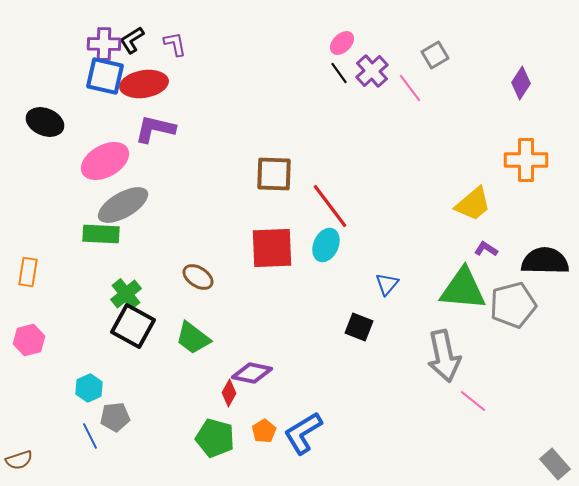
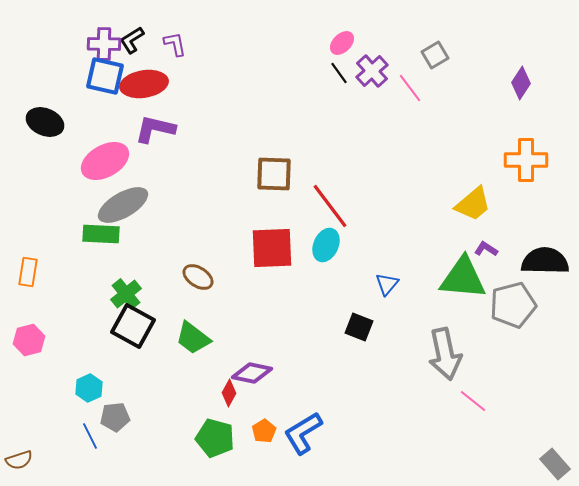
green triangle at (463, 289): moved 11 px up
gray arrow at (444, 356): moved 1 px right, 2 px up
